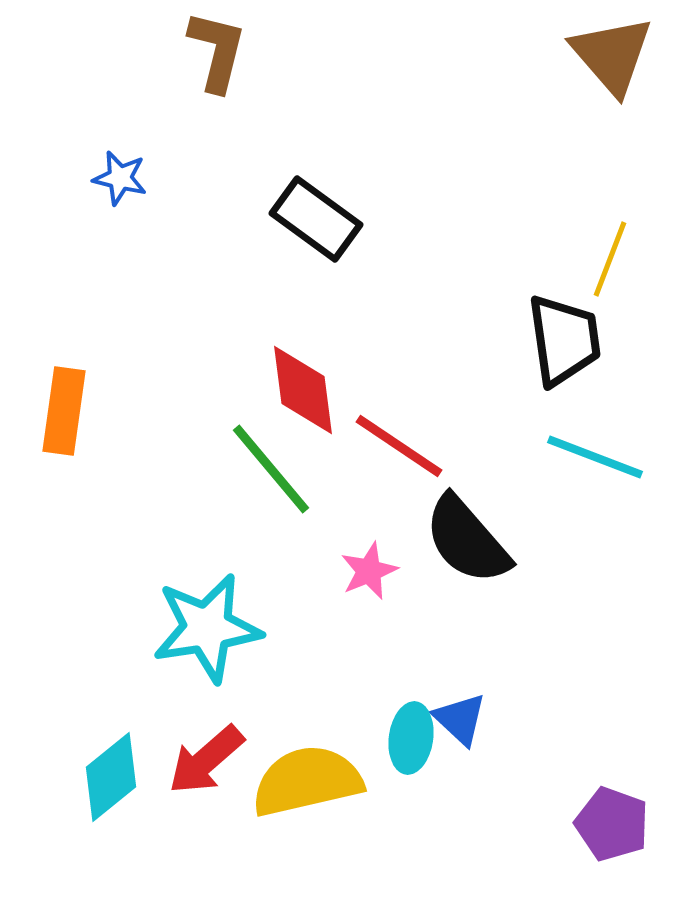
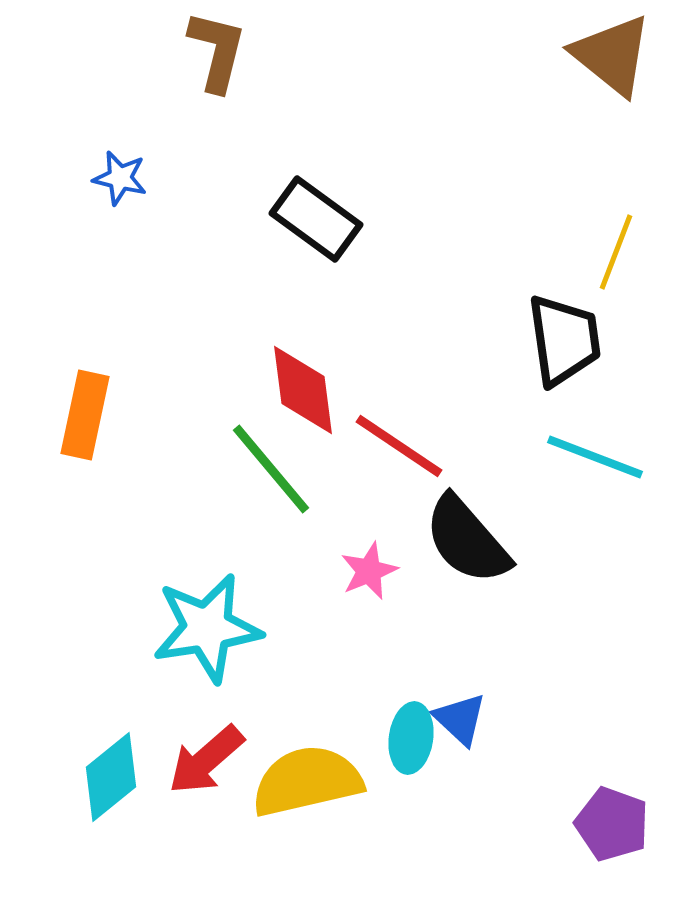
brown triangle: rotated 10 degrees counterclockwise
yellow line: moved 6 px right, 7 px up
orange rectangle: moved 21 px right, 4 px down; rotated 4 degrees clockwise
